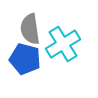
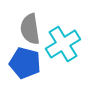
blue pentagon: moved 4 px down
